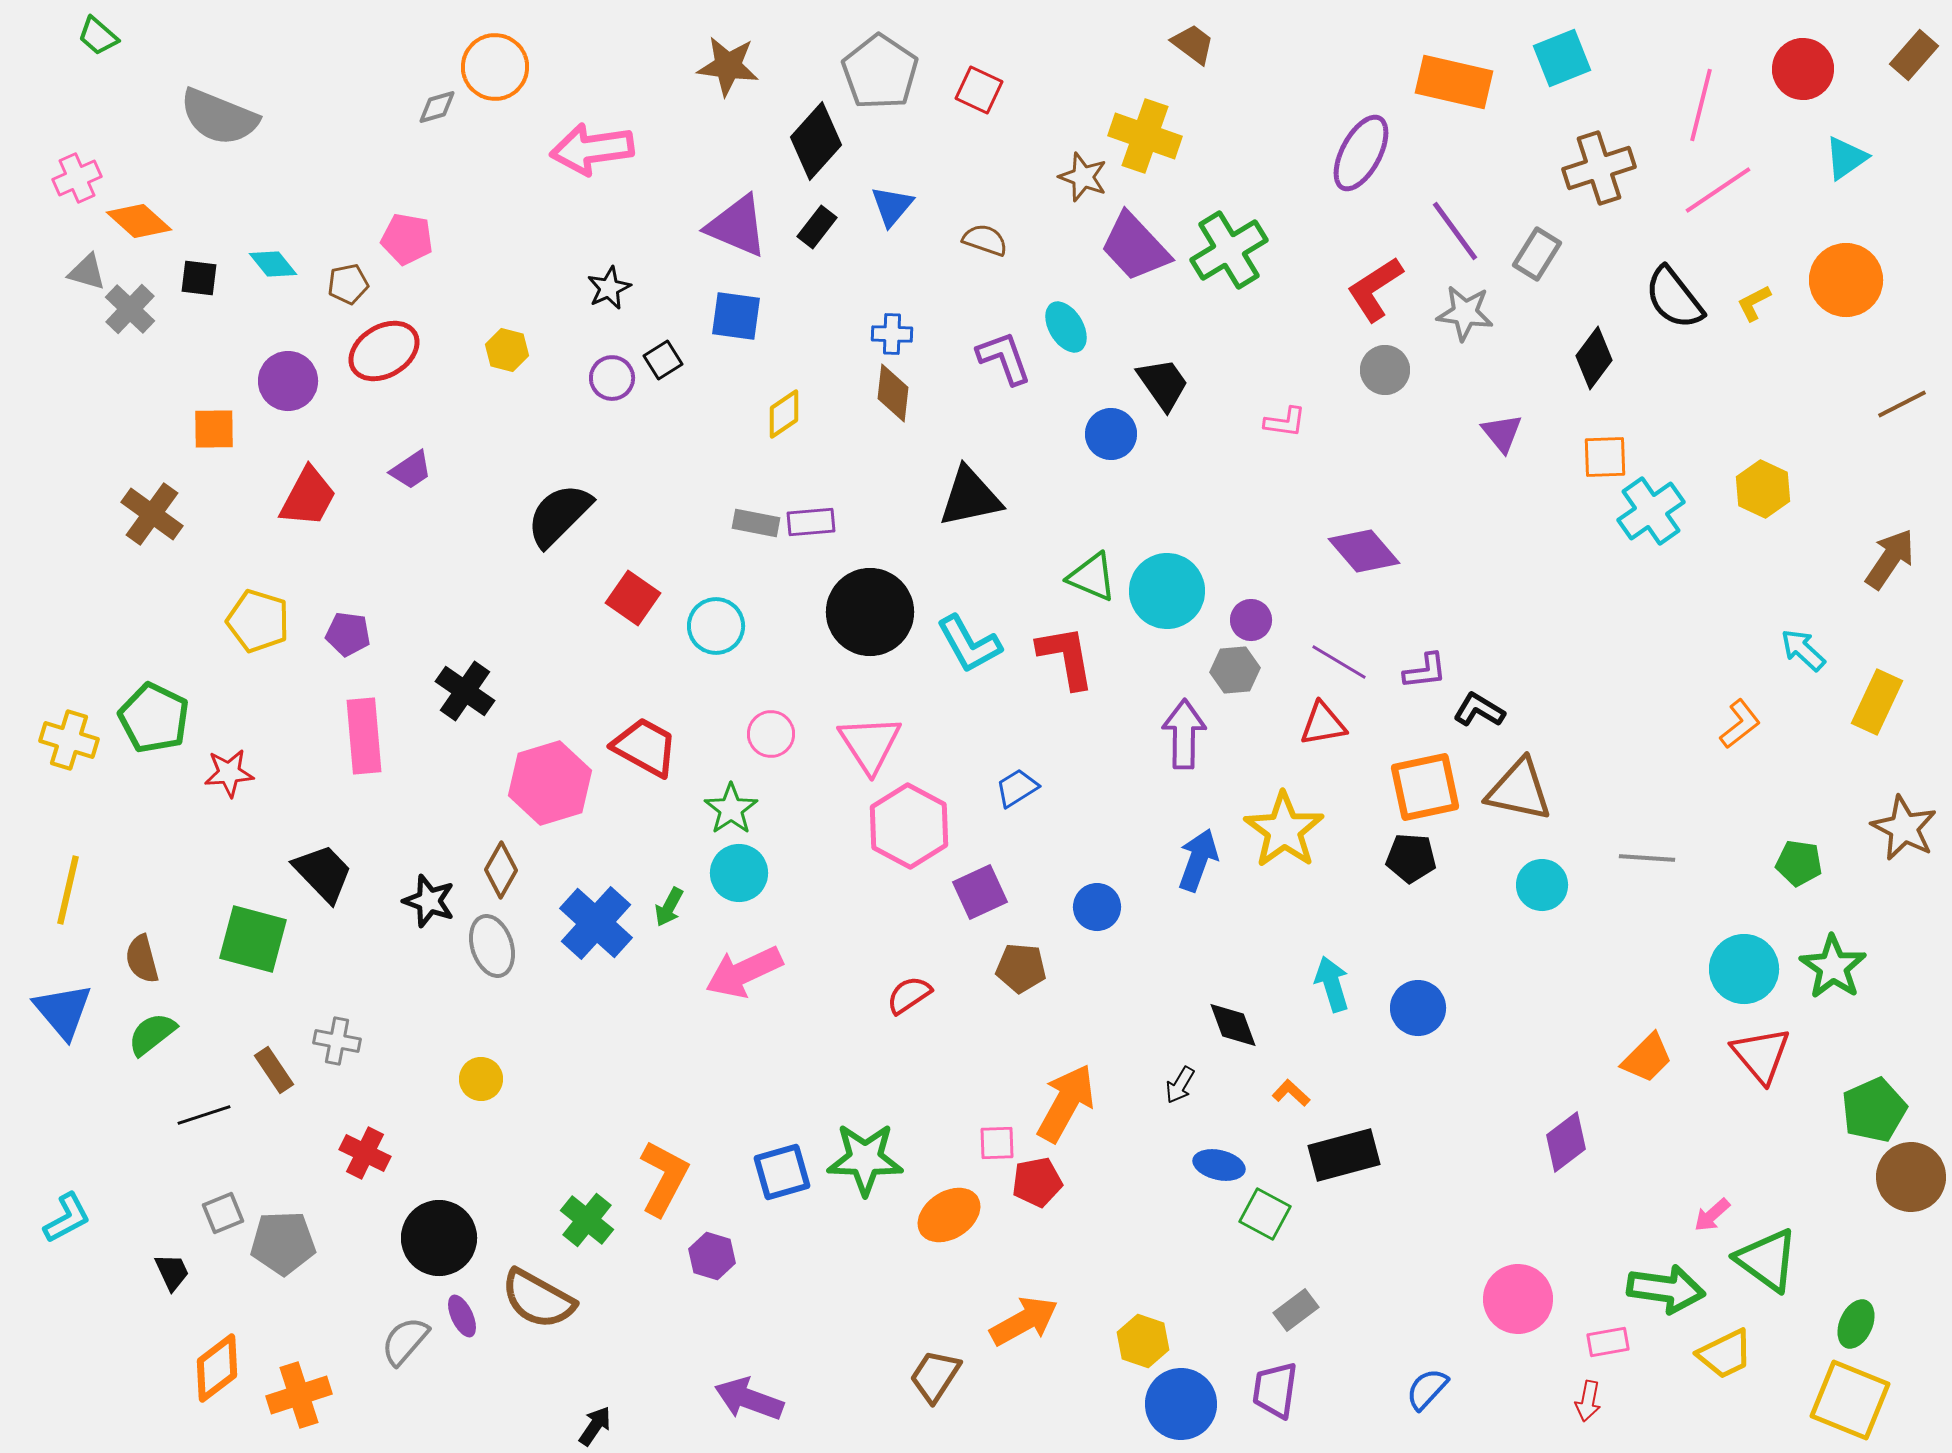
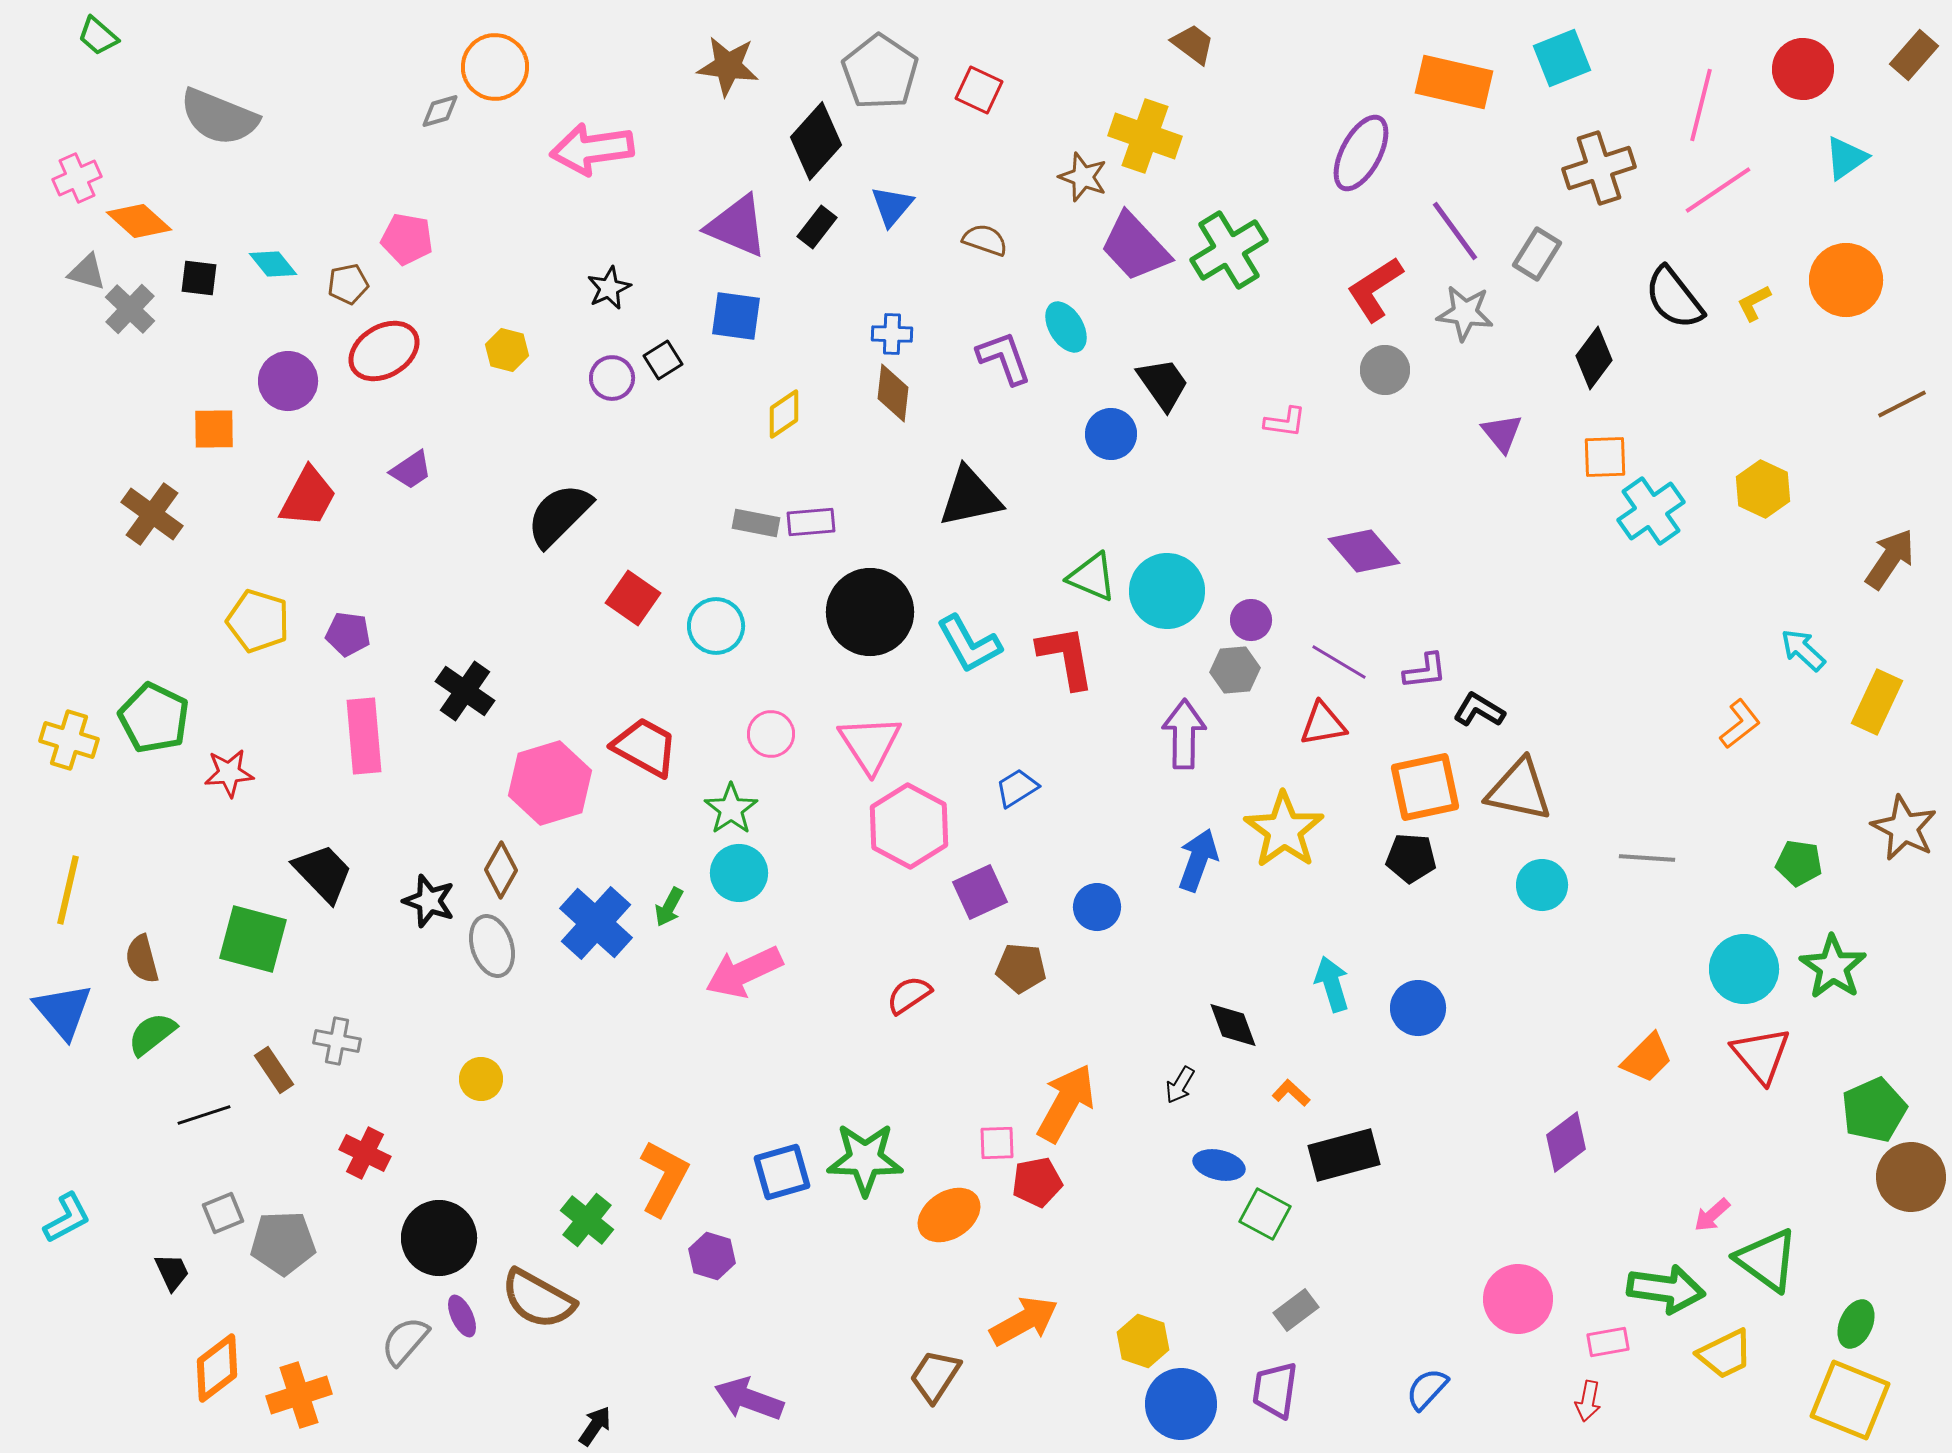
gray diamond at (437, 107): moved 3 px right, 4 px down
